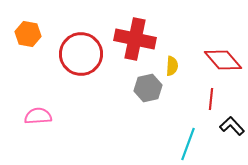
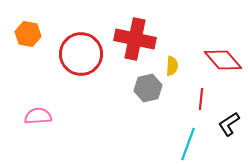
red line: moved 10 px left
black L-shape: moved 3 px left, 2 px up; rotated 80 degrees counterclockwise
